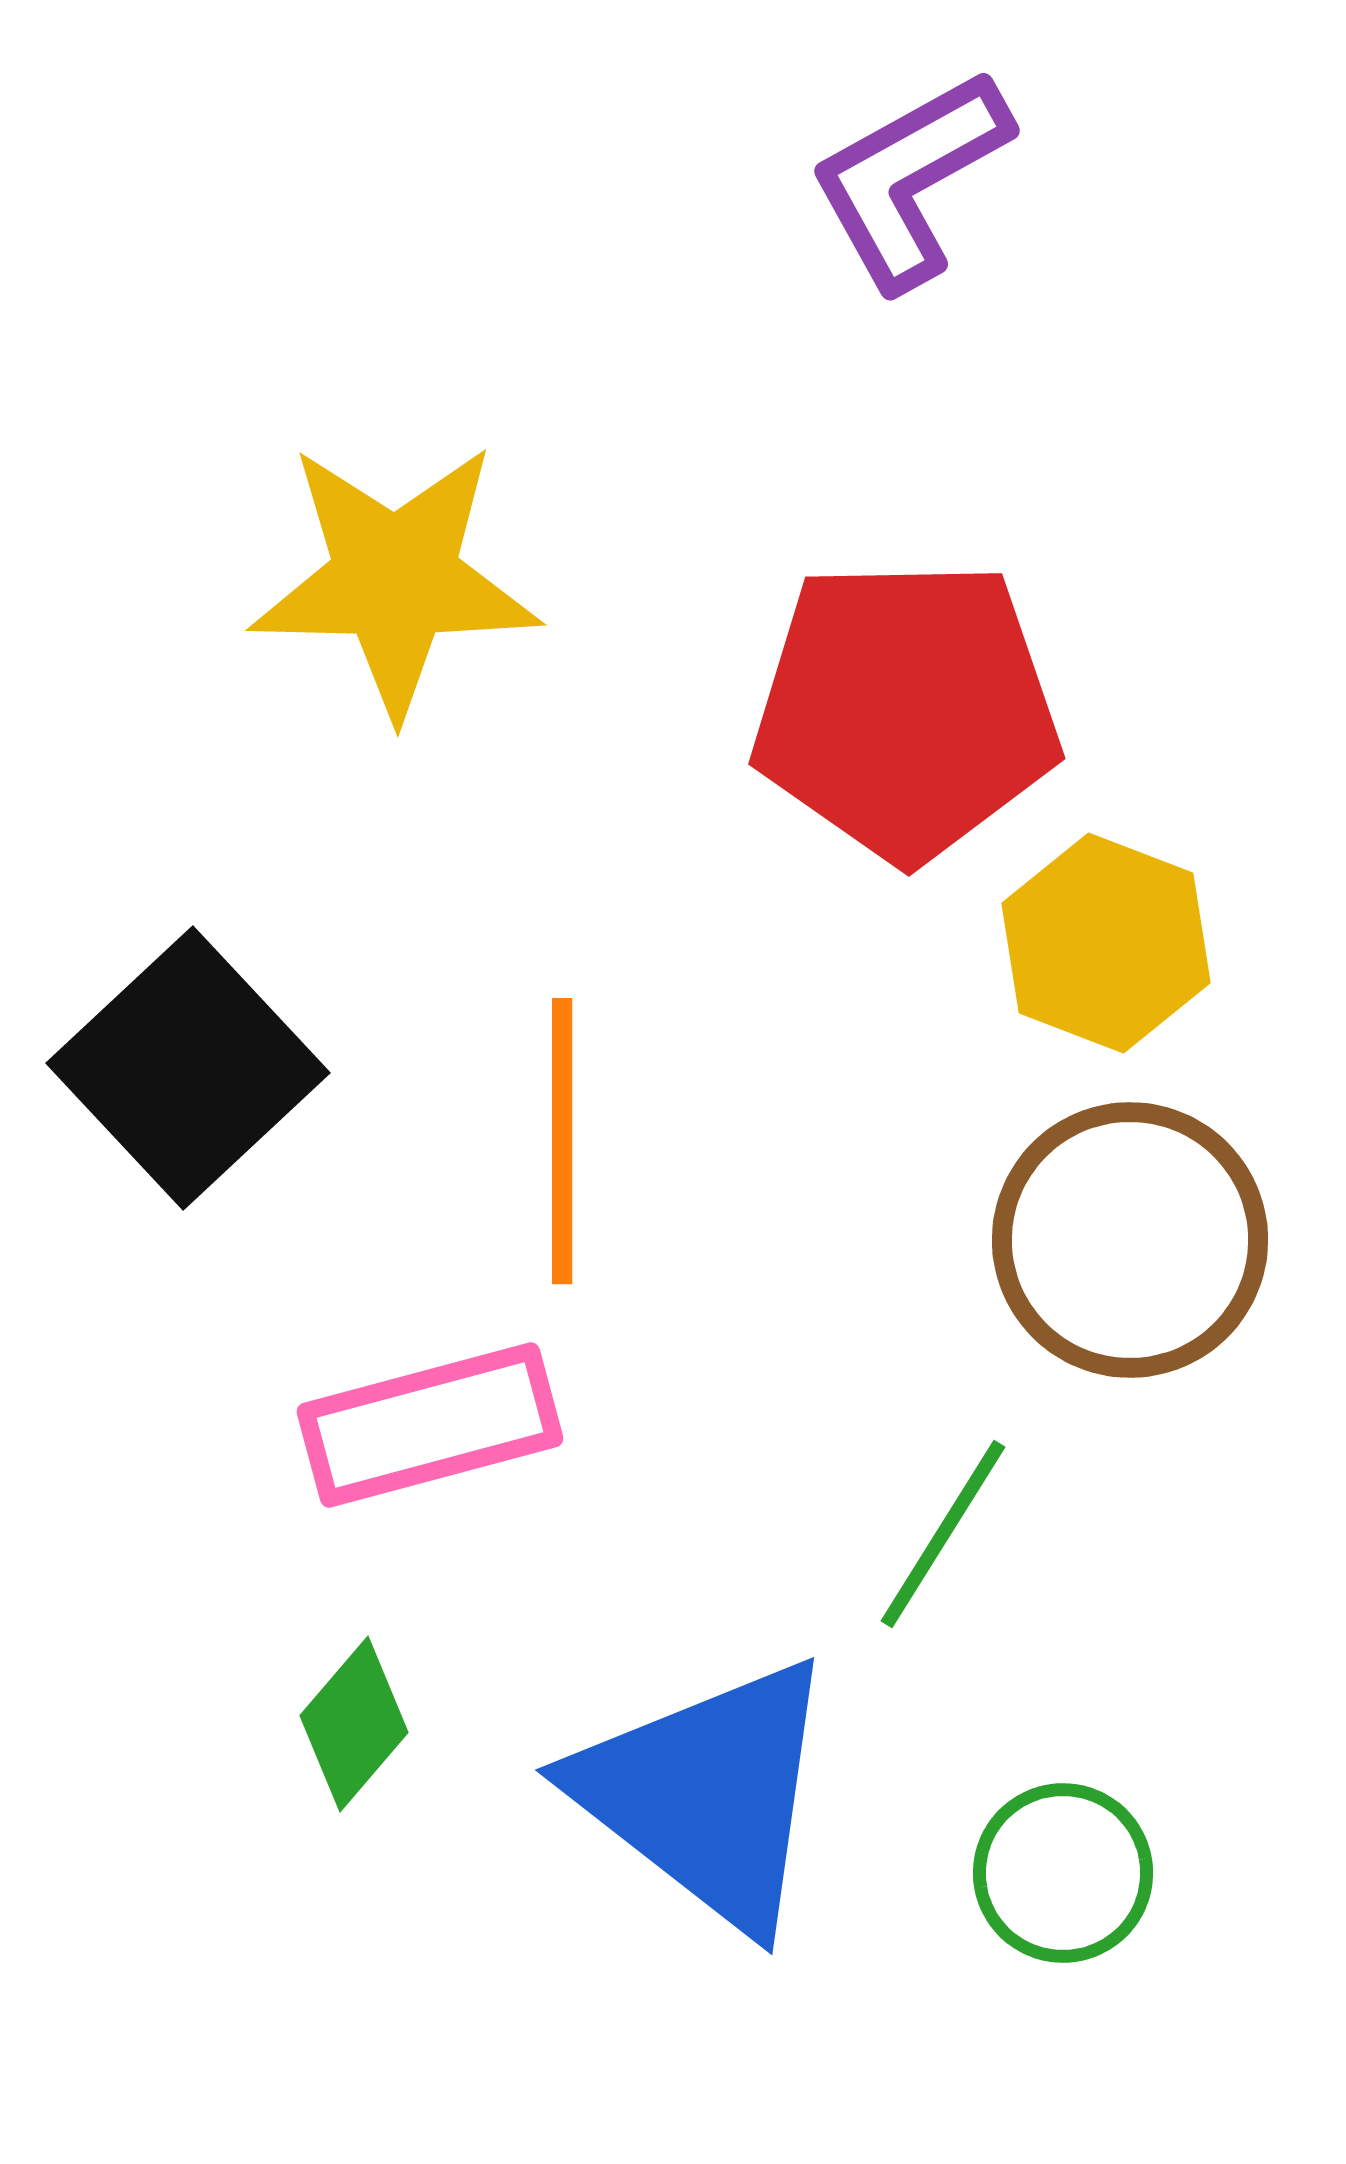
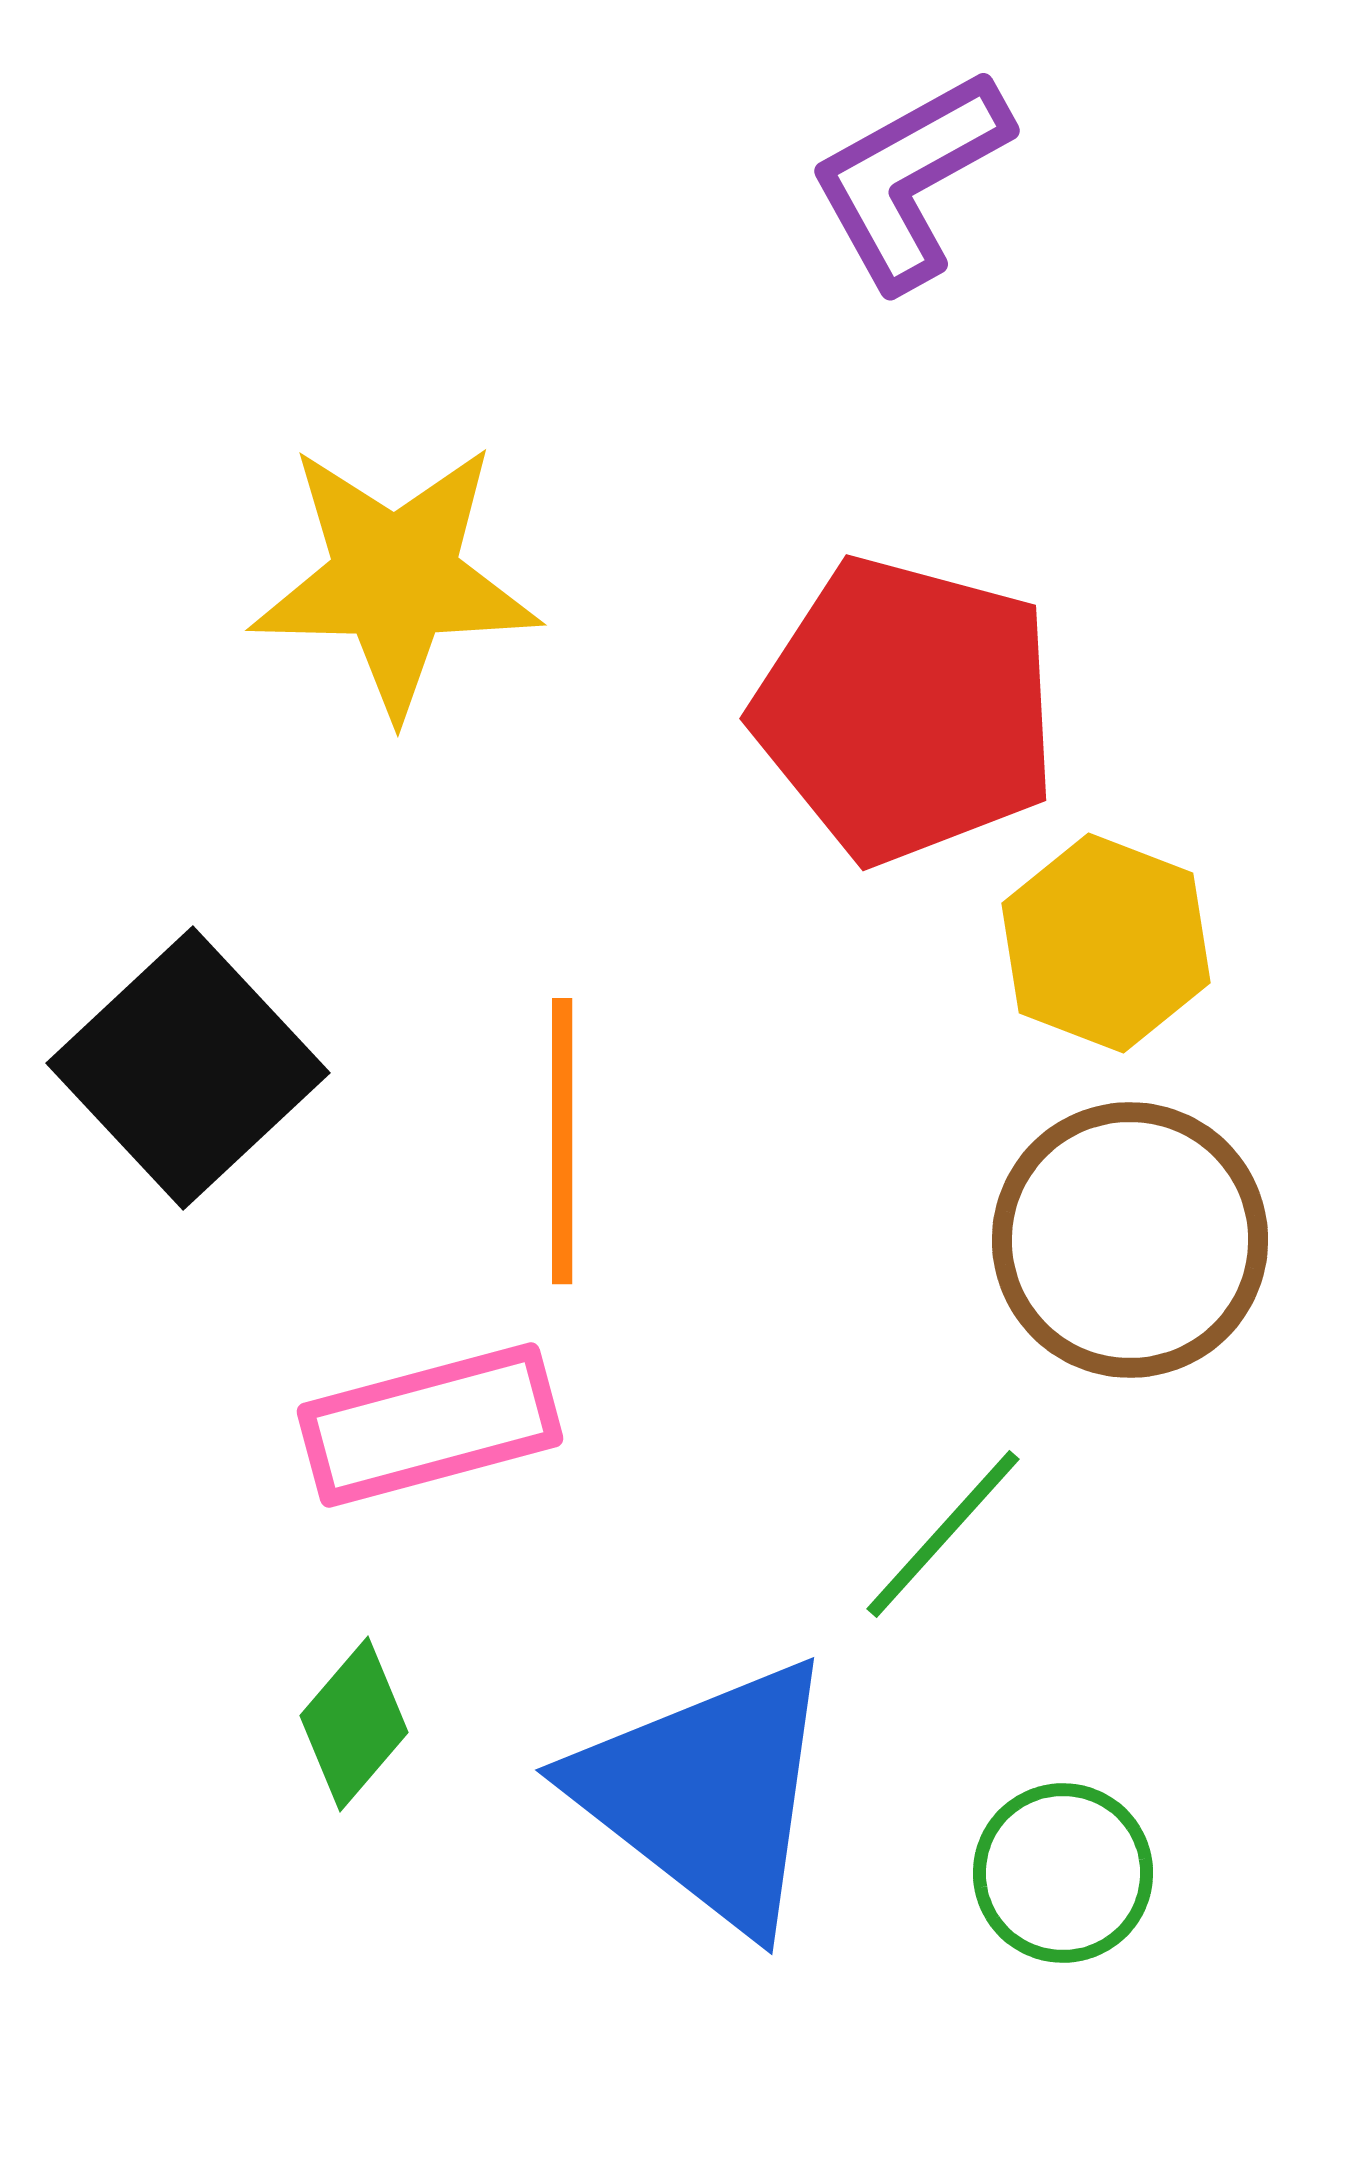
red pentagon: rotated 16 degrees clockwise
green line: rotated 10 degrees clockwise
